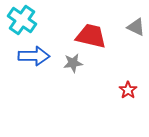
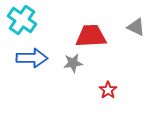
red trapezoid: rotated 16 degrees counterclockwise
blue arrow: moved 2 px left, 2 px down
red star: moved 20 px left
